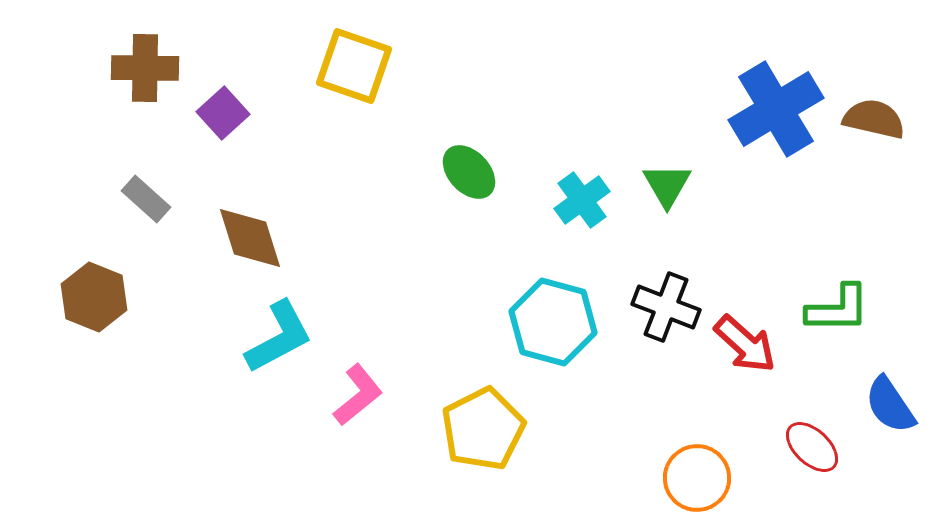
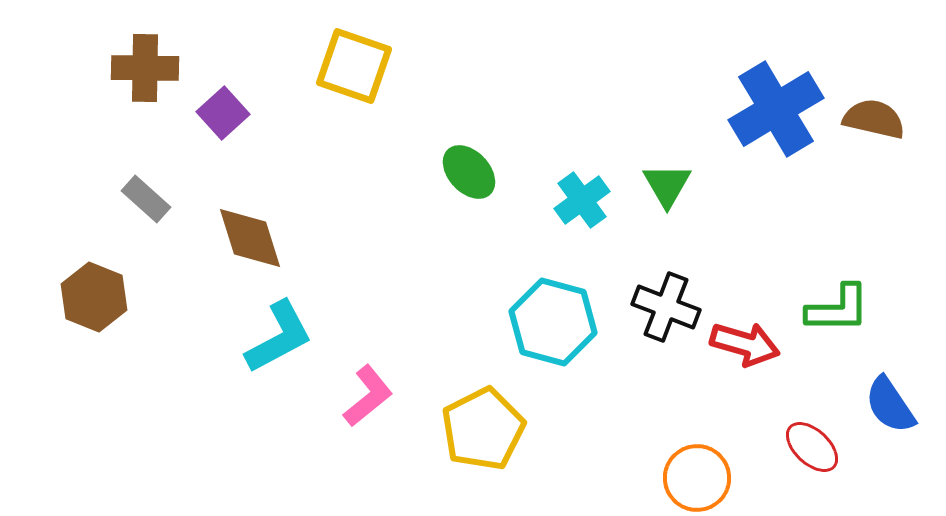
red arrow: rotated 26 degrees counterclockwise
pink L-shape: moved 10 px right, 1 px down
